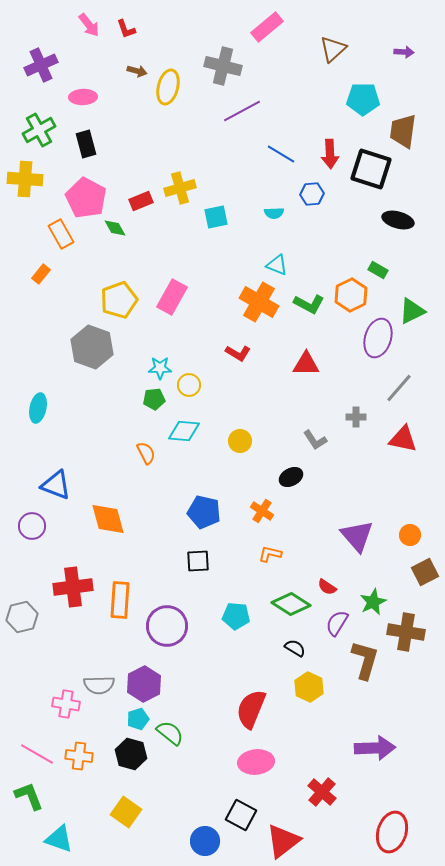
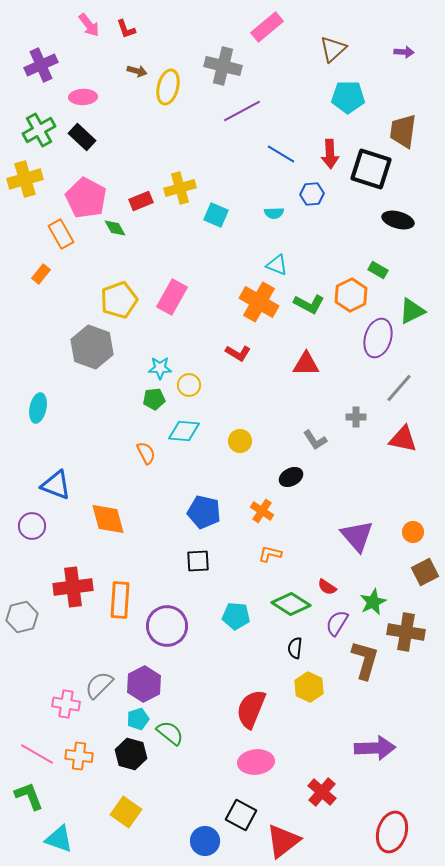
cyan pentagon at (363, 99): moved 15 px left, 2 px up
black rectangle at (86, 144): moved 4 px left, 7 px up; rotated 32 degrees counterclockwise
yellow cross at (25, 179): rotated 20 degrees counterclockwise
cyan square at (216, 217): moved 2 px up; rotated 35 degrees clockwise
orange circle at (410, 535): moved 3 px right, 3 px up
black semicircle at (295, 648): rotated 115 degrees counterclockwise
gray semicircle at (99, 685): rotated 136 degrees clockwise
